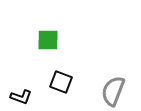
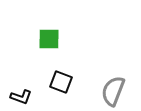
green square: moved 1 px right, 1 px up
